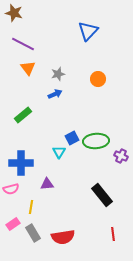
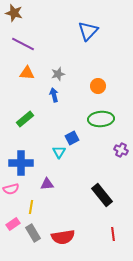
orange triangle: moved 1 px left, 5 px down; rotated 49 degrees counterclockwise
orange circle: moved 7 px down
blue arrow: moved 1 px left, 1 px down; rotated 80 degrees counterclockwise
green rectangle: moved 2 px right, 4 px down
green ellipse: moved 5 px right, 22 px up
purple cross: moved 6 px up
